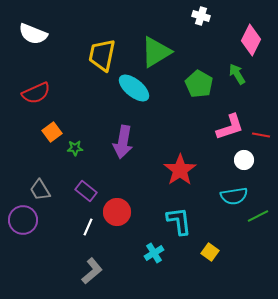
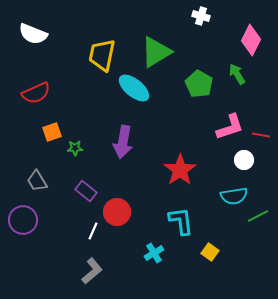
orange square: rotated 18 degrees clockwise
gray trapezoid: moved 3 px left, 9 px up
cyan L-shape: moved 2 px right
white line: moved 5 px right, 4 px down
